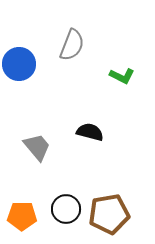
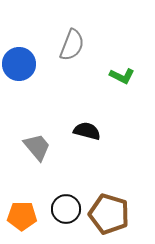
black semicircle: moved 3 px left, 1 px up
brown pentagon: rotated 27 degrees clockwise
